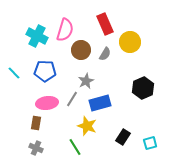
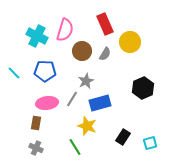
brown circle: moved 1 px right, 1 px down
